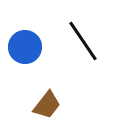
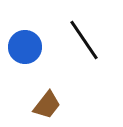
black line: moved 1 px right, 1 px up
